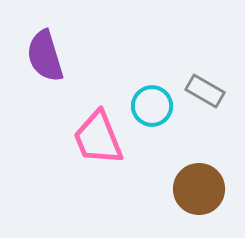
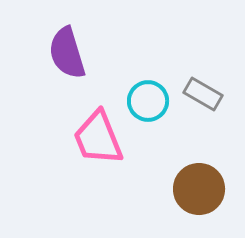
purple semicircle: moved 22 px right, 3 px up
gray rectangle: moved 2 px left, 3 px down
cyan circle: moved 4 px left, 5 px up
